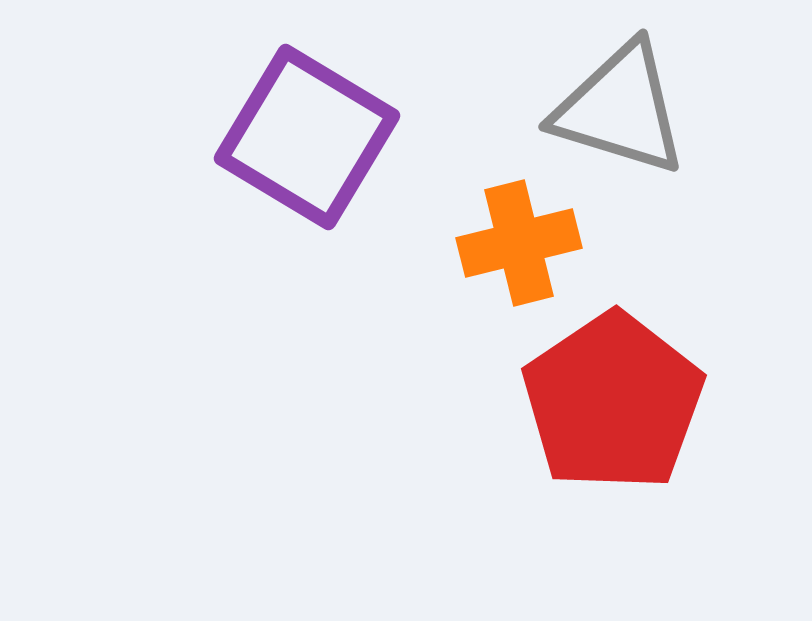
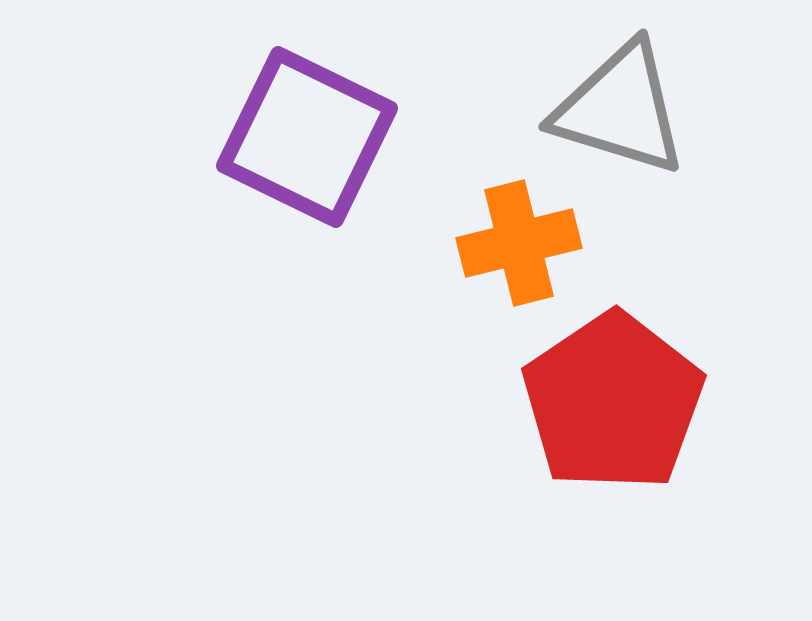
purple square: rotated 5 degrees counterclockwise
